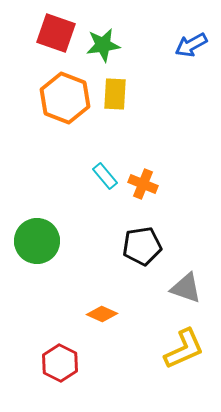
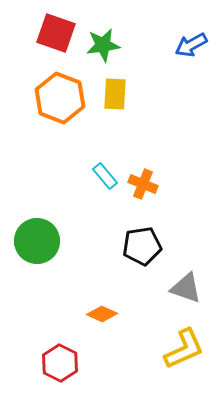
orange hexagon: moved 5 px left
